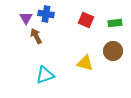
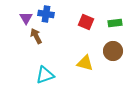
red square: moved 2 px down
